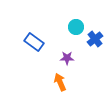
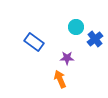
orange arrow: moved 3 px up
